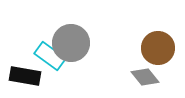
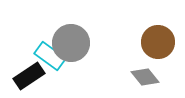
brown circle: moved 6 px up
black rectangle: moved 4 px right; rotated 44 degrees counterclockwise
